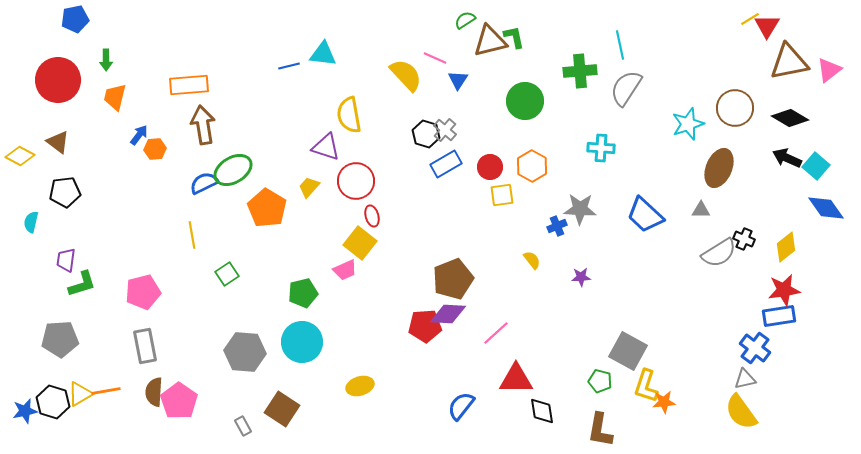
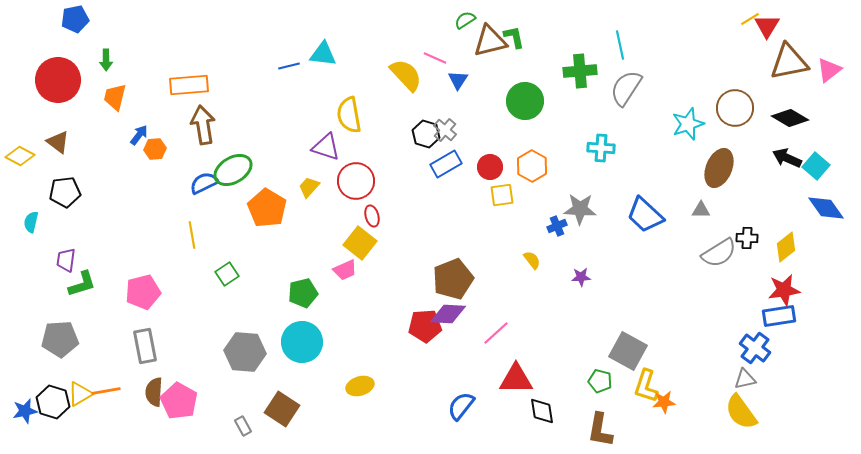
black cross at (744, 239): moved 3 px right, 1 px up; rotated 20 degrees counterclockwise
pink pentagon at (179, 401): rotated 6 degrees counterclockwise
